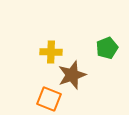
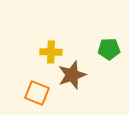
green pentagon: moved 2 px right, 1 px down; rotated 20 degrees clockwise
orange square: moved 12 px left, 6 px up
